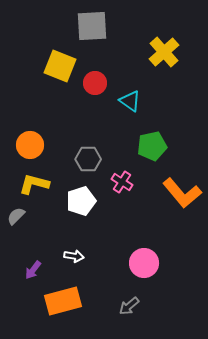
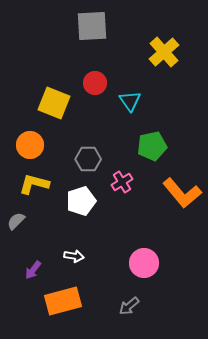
yellow square: moved 6 px left, 37 px down
cyan triangle: rotated 20 degrees clockwise
pink cross: rotated 25 degrees clockwise
gray semicircle: moved 5 px down
